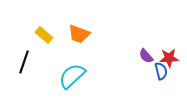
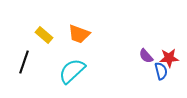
cyan semicircle: moved 5 px up
